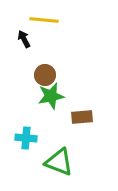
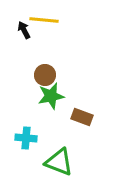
black arrow: moved 9 px up
brown rectangle: rotated 25 degrees clockwise
